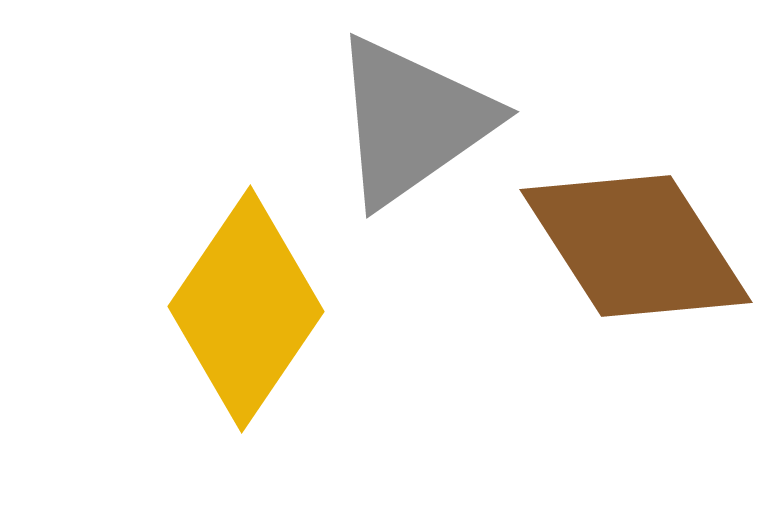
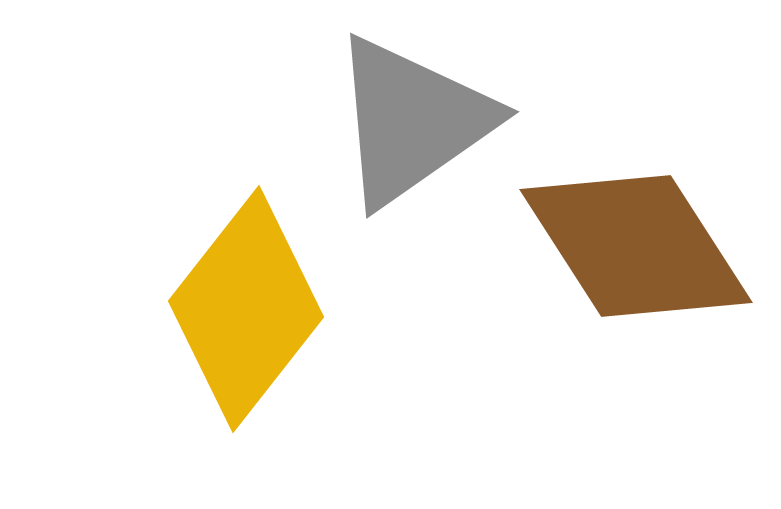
yellow diamond: rotated 4 degrees clockwise
